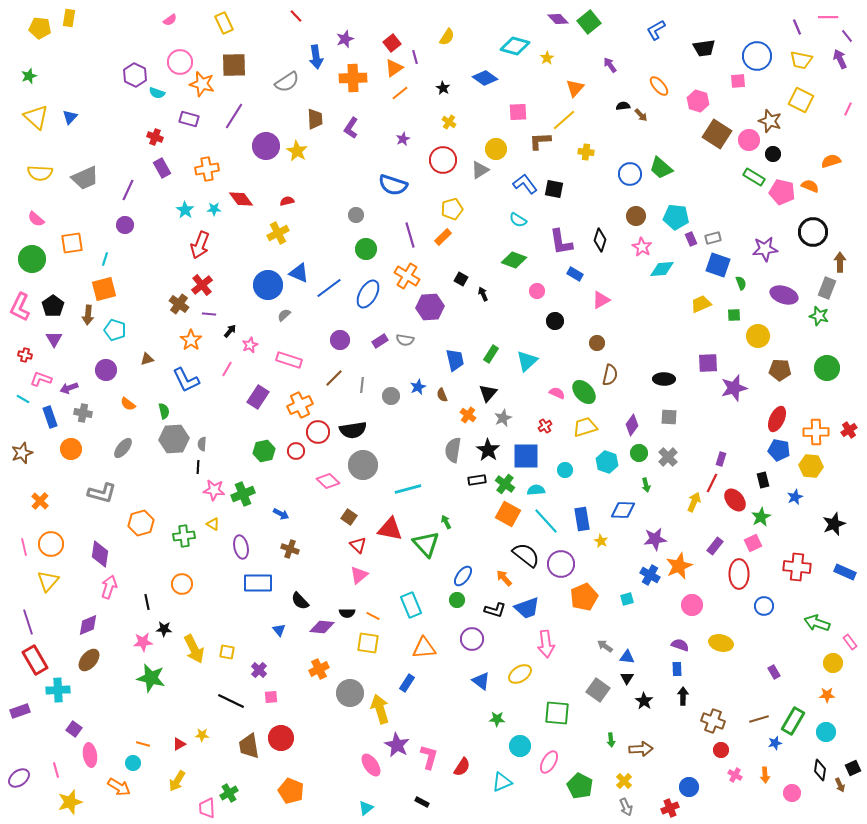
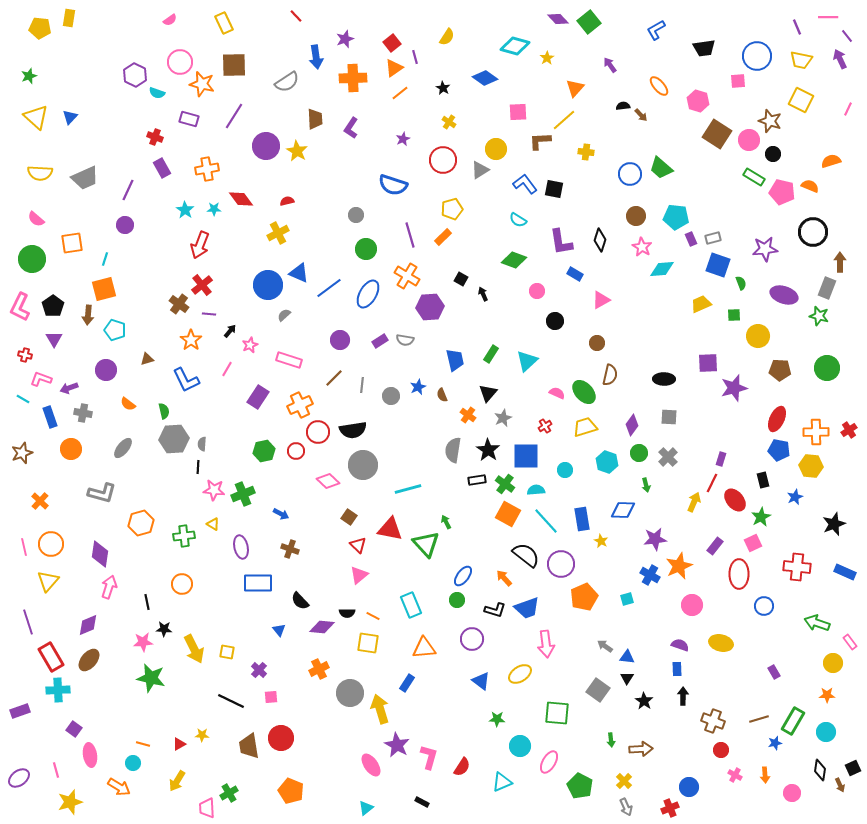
red rectangle at (35, 660): moved 16 px right, 3 px up
